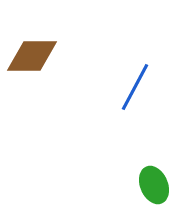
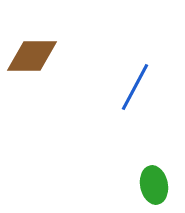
green ellipse: rotated 12 degrees clockwise
